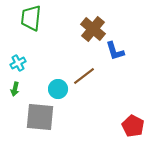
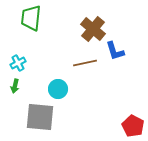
brown line: moved 1 px right, 13 px up; rotated 25 degrees clockwise
green arrow: moved 3 px up
